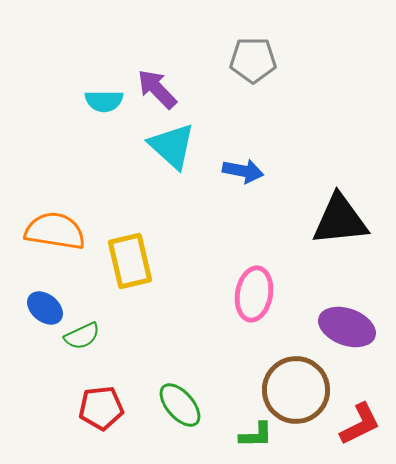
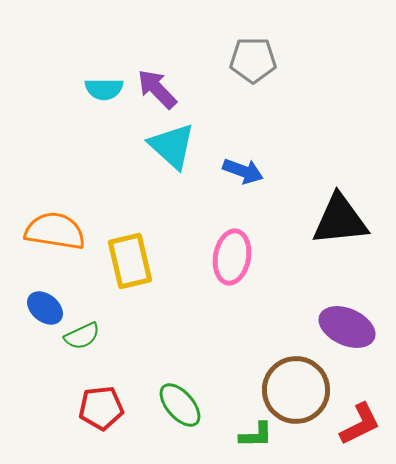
cyan semicircle: moved 12 px up
blue arrow: rotated 9 degrees clockwise
pink ellipse: moved 22 px left, 37 px up
purple ellipse: rotated 4 degrees clockwise
